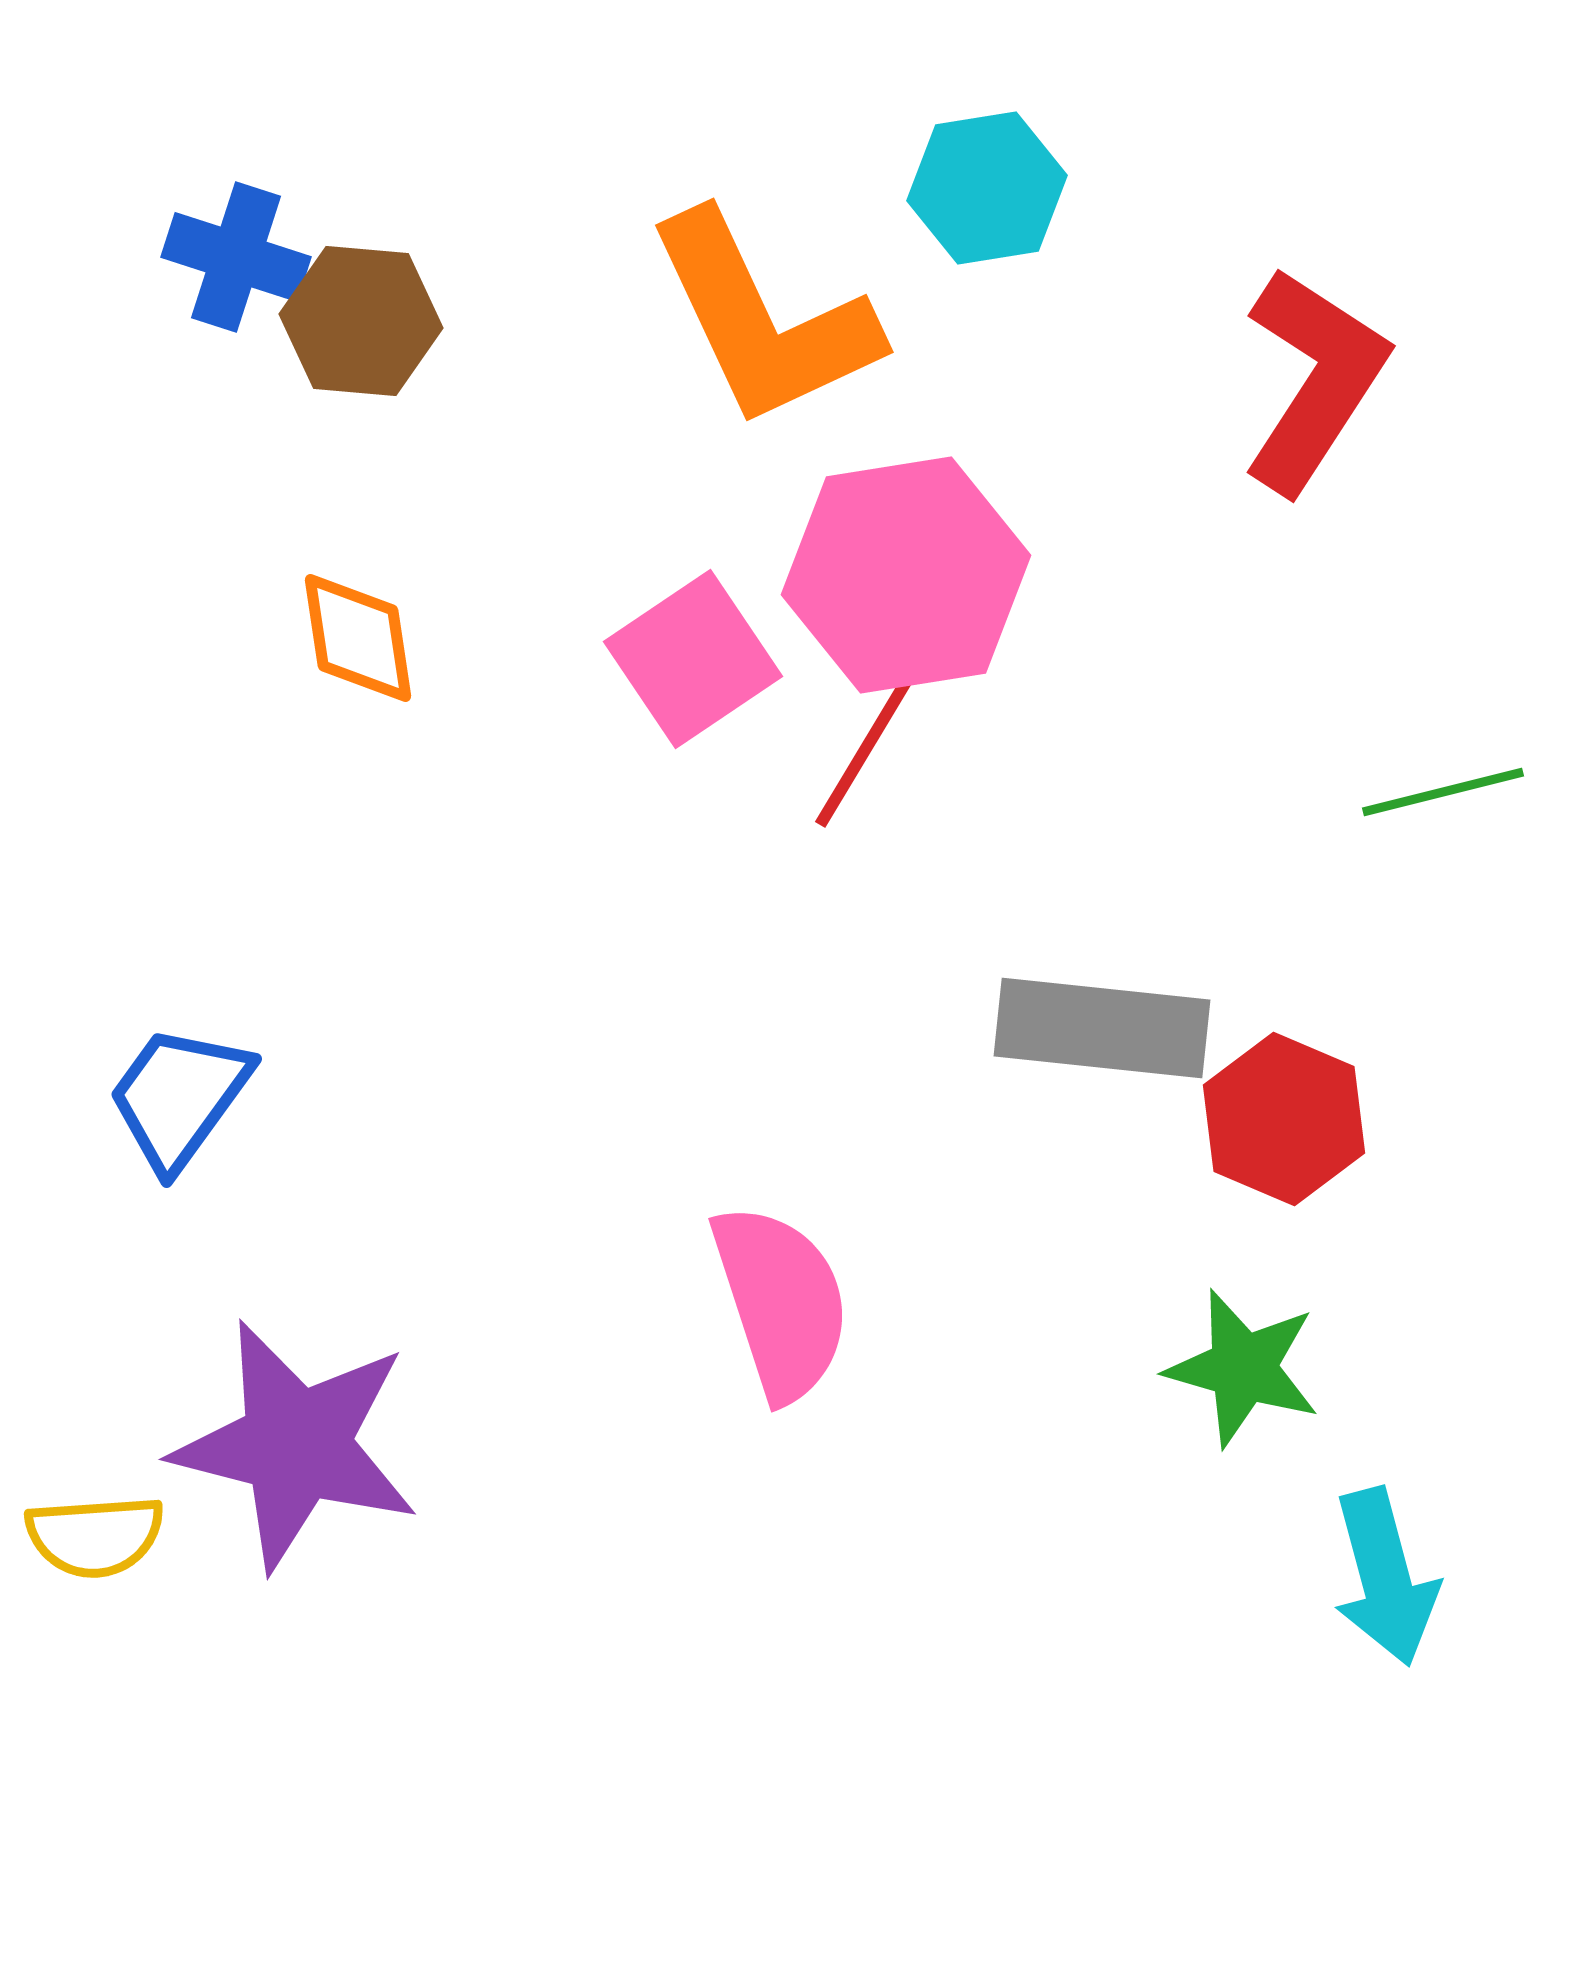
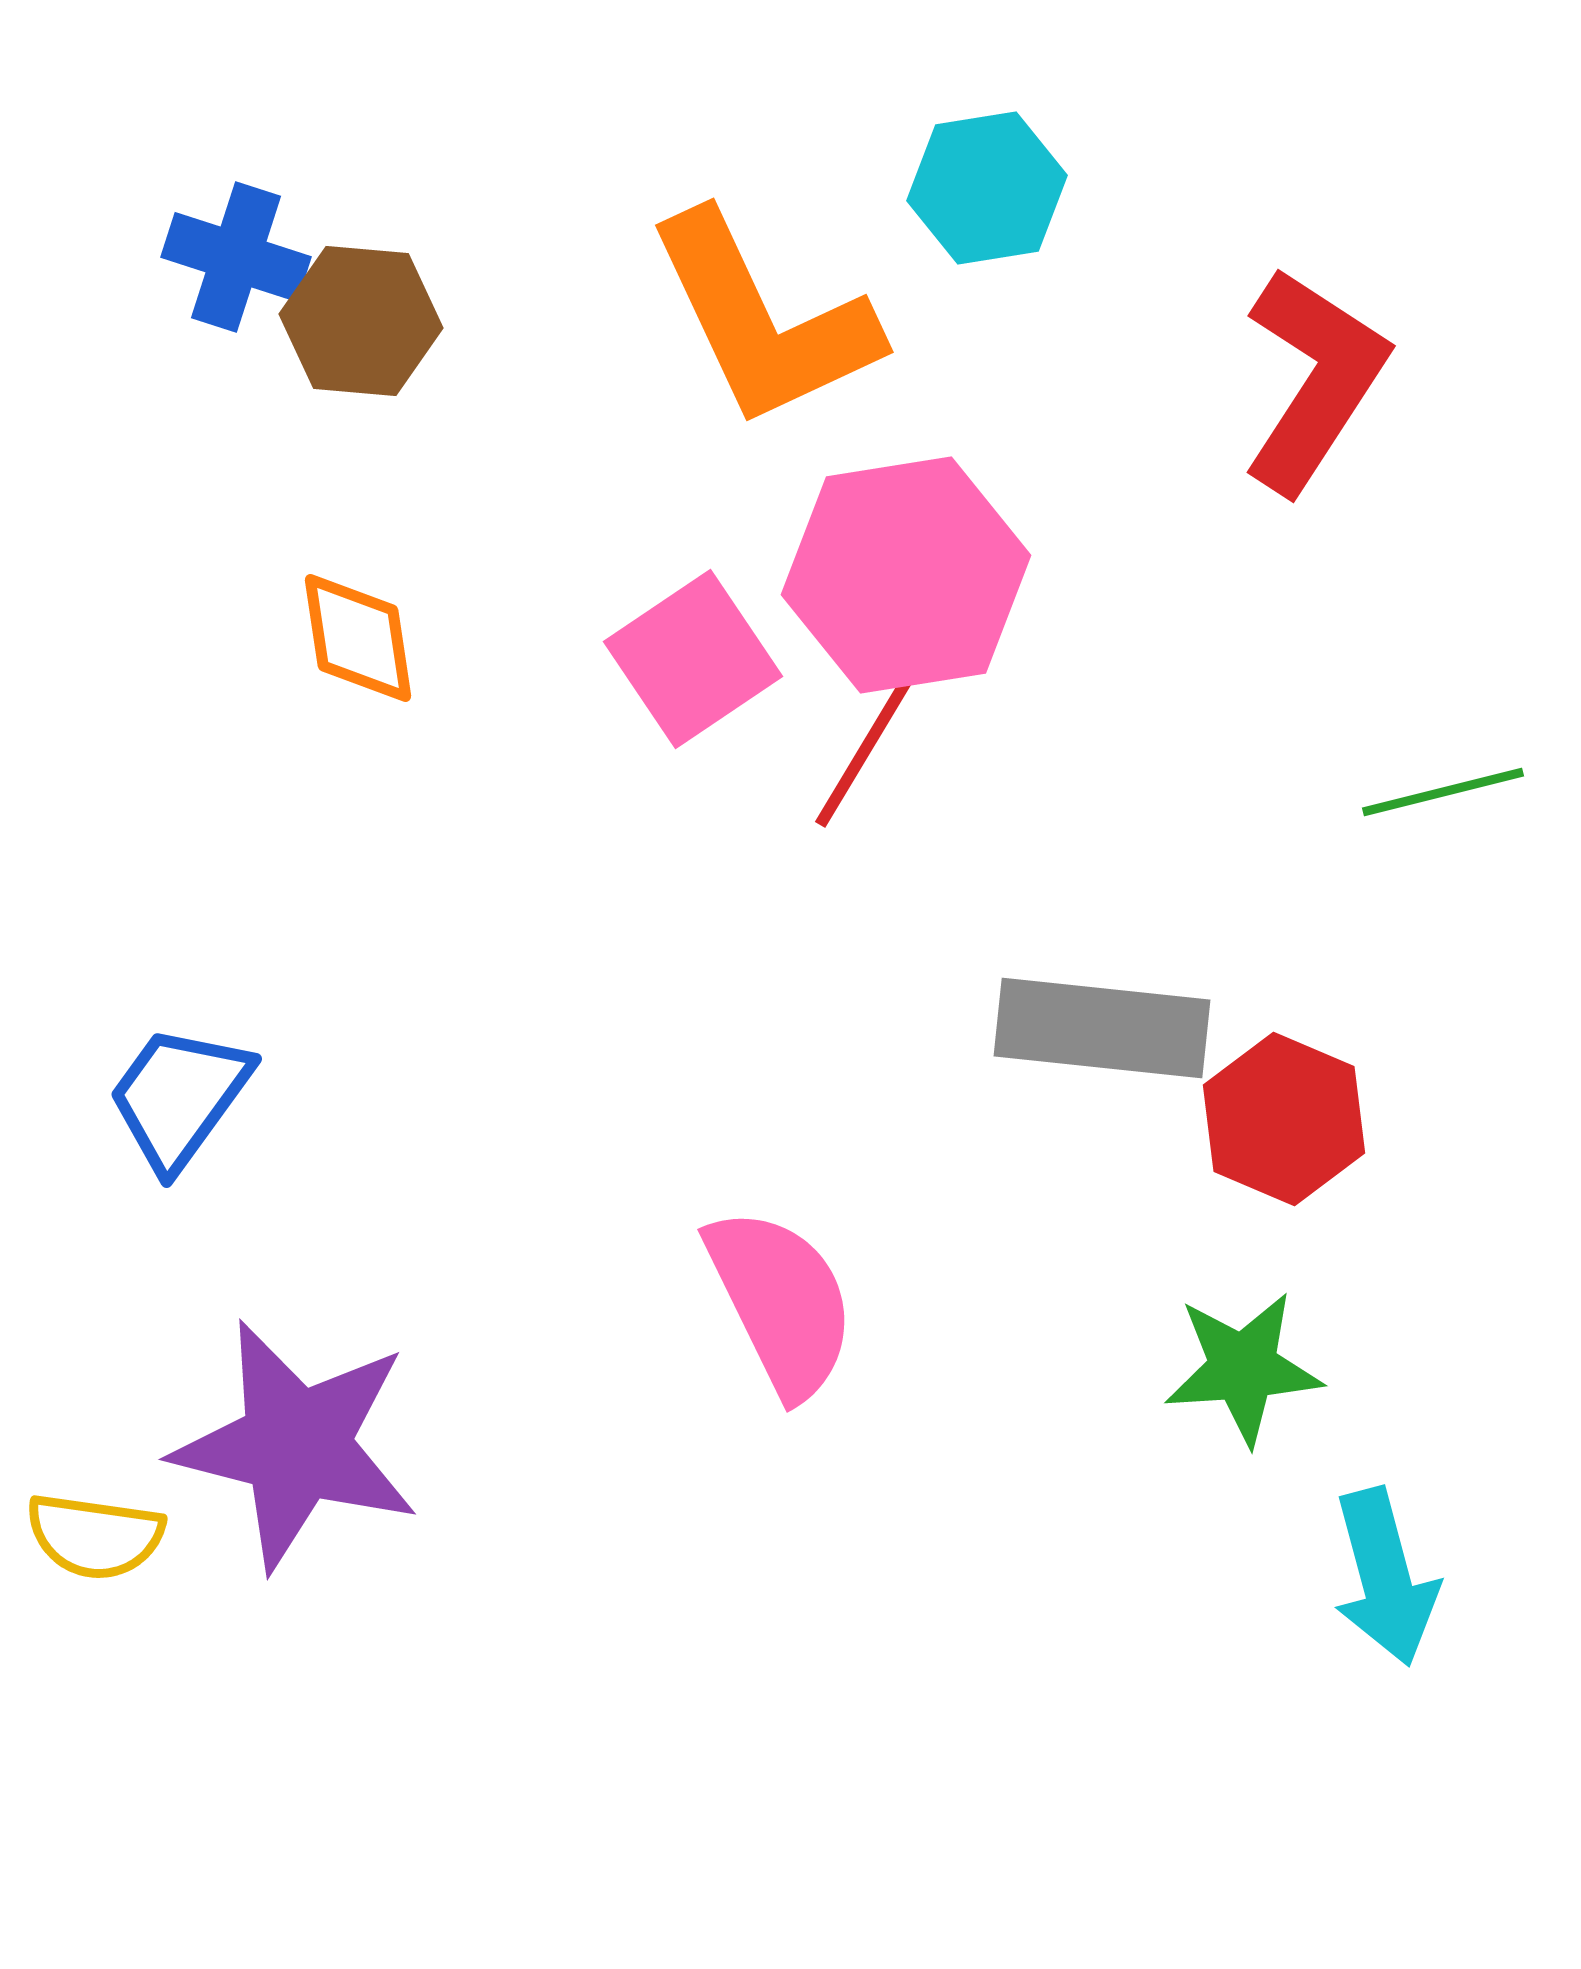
pink semicircle: rotated 8 degrees counterclockwise
green star: rotated 20 degrees counterclockwise
yellow semicircle: rotated 12 degrees clockwise
